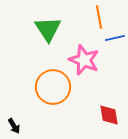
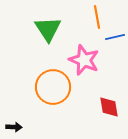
orange line: moved 2 px left
blue line: moved 1 px up
red diamond: moved 8 px up
black arrow: moved 1 px down; rotated 56 degrees counterclockwise
